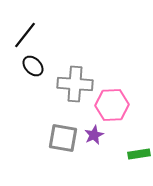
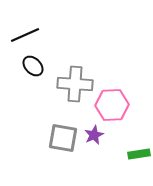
black line: rotated 28 degrees clockwise
